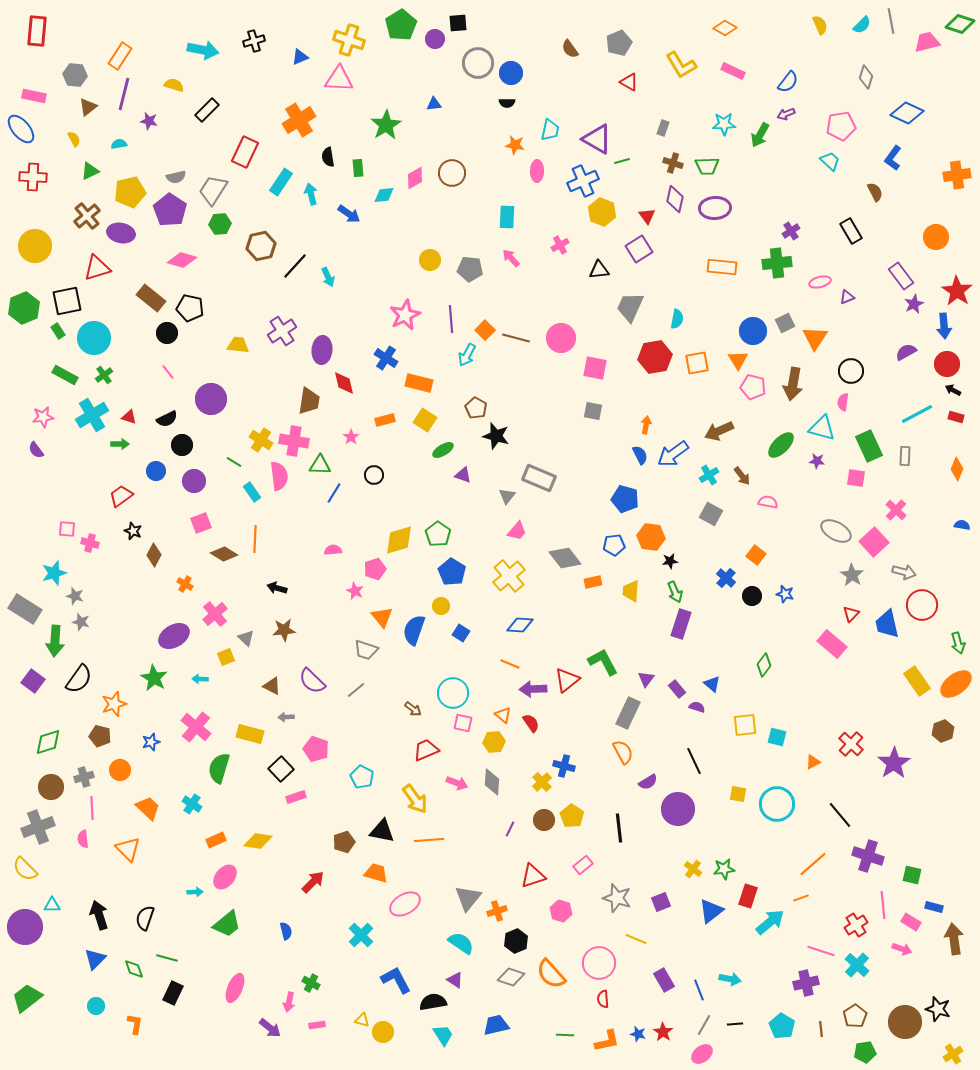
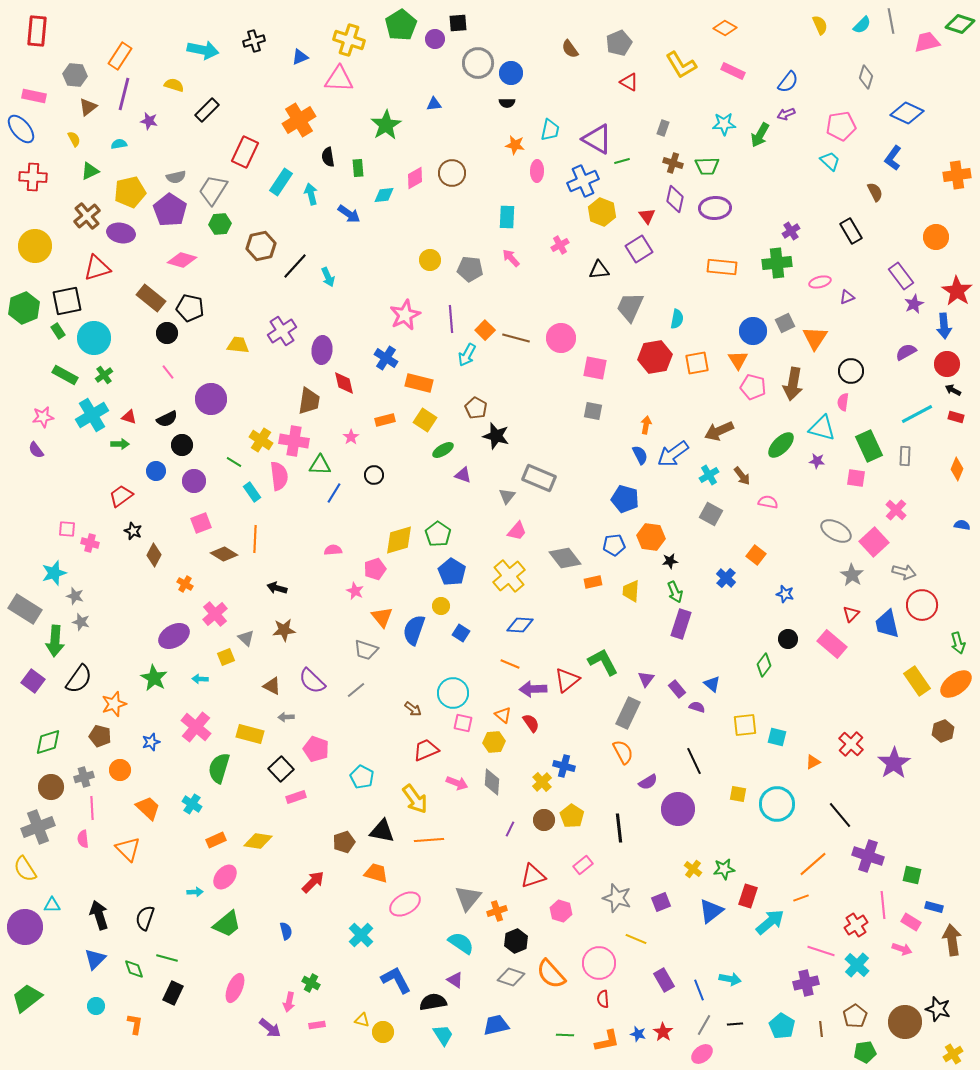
black circle at (752, 596): moved 36 px right, 43 px down
yellow semicircle at (25, 869): rotated 12 degrees clockwise
brown arrow at (954, 939): moved 2 px left, 1 px down
